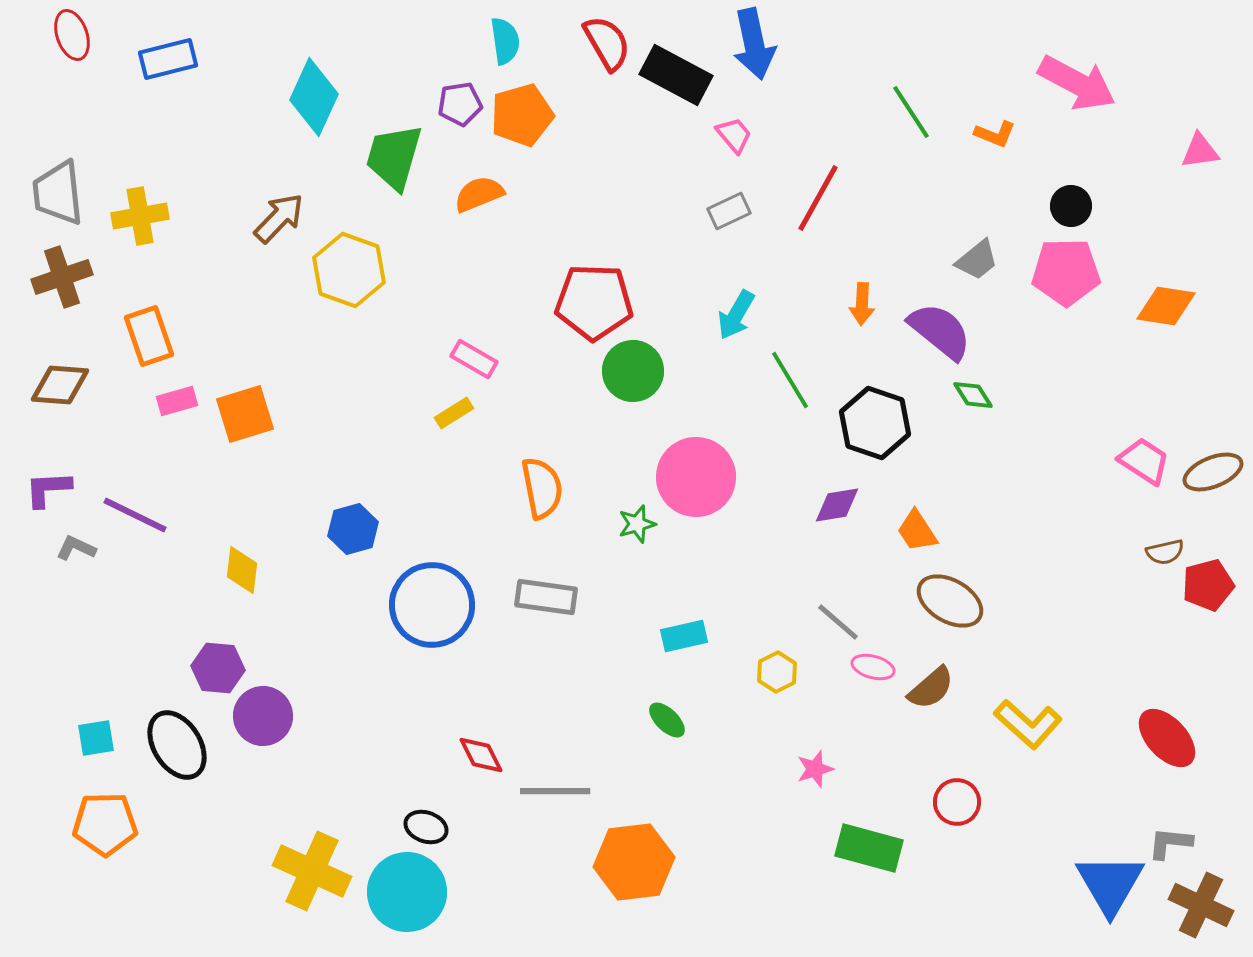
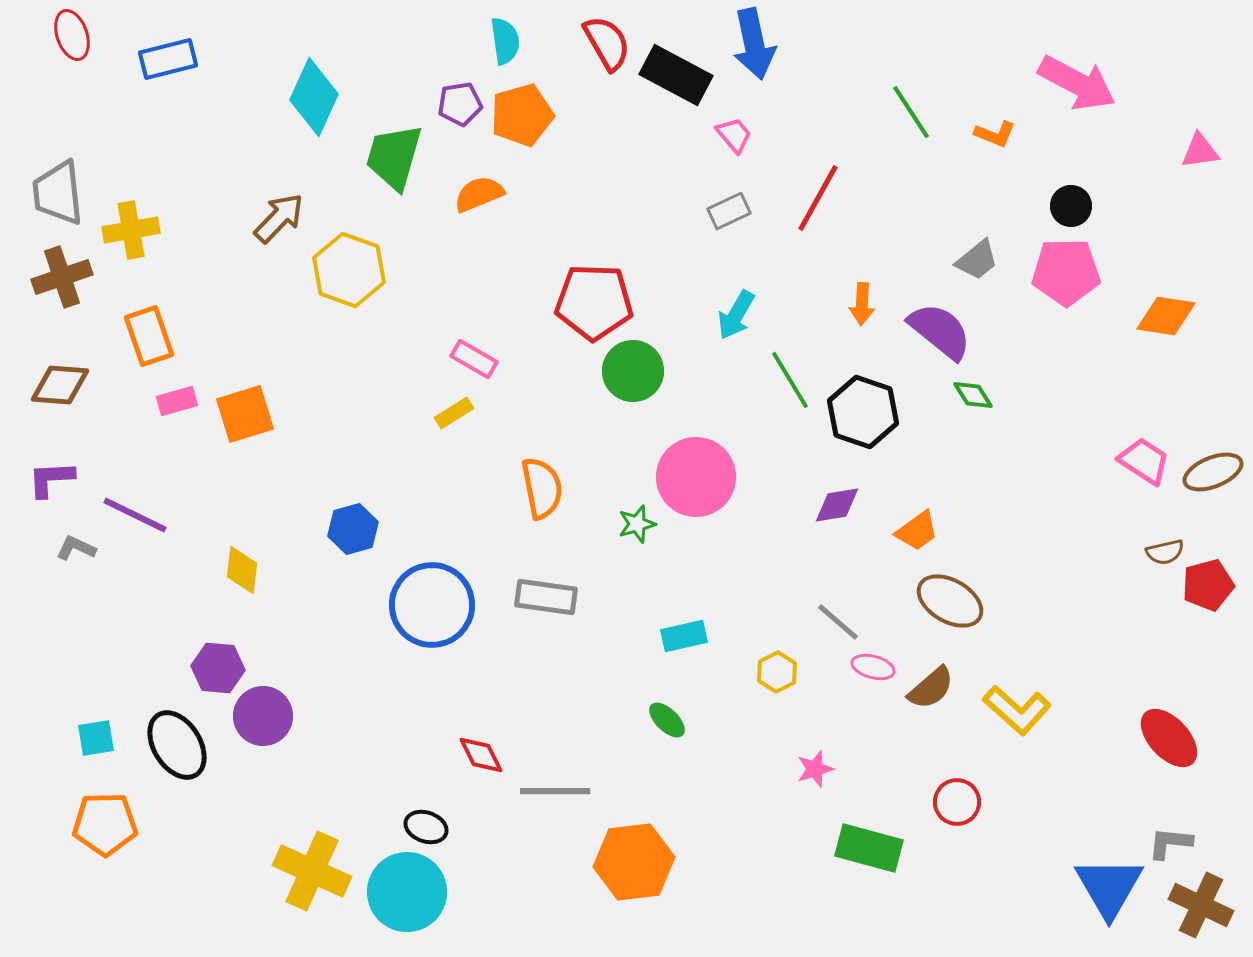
yellow cross at (140, 216): moved 9 px left, 14 px down
orange diamond at (1166, 306): moved 10 px down
black hexagon at (875, 423): moved 12 px left, 11 px up
purple L-shape at (48, 489): moved 3 px right, 10 px up
orange trapezoid at (917, 531): rotated 93 degrees counterclockwise
yellow L-shape at (1028, 724): moved 11 px left, 14 px up
red ellipse at (1167, 738): moved 2 px right
blue triangle at (1110, 884): moved 1 px left, 3 px down
